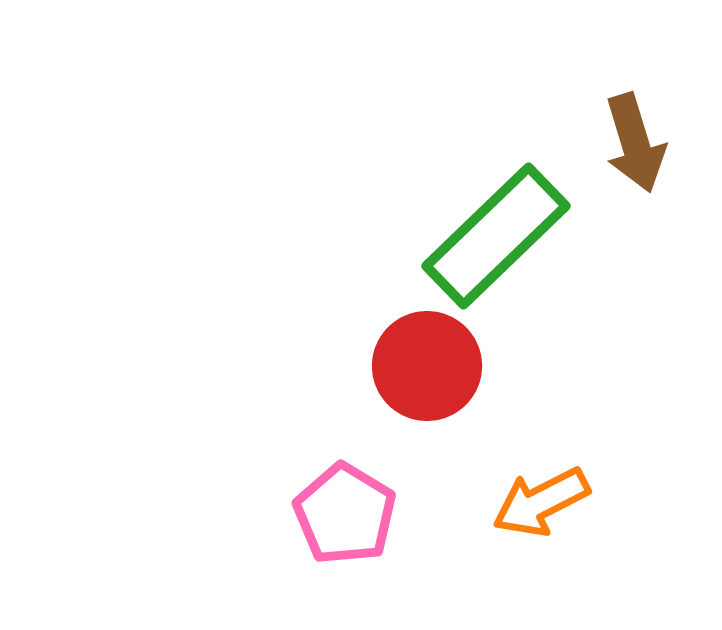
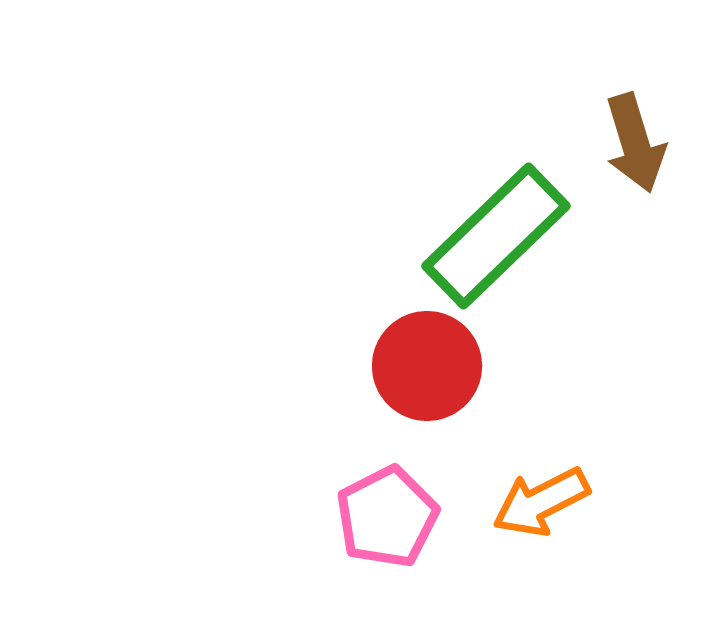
pink pentagon: moved 42 px right, 3 px down; rotated 14 degrees clockwise
